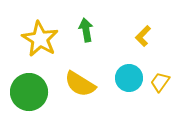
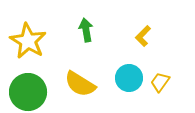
yellow star: moved 12 px left, 2 px down
green circle: moved 1 px left
